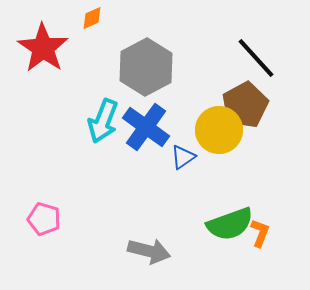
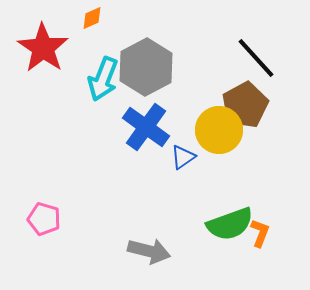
cyan arrow: moved 42 px up
